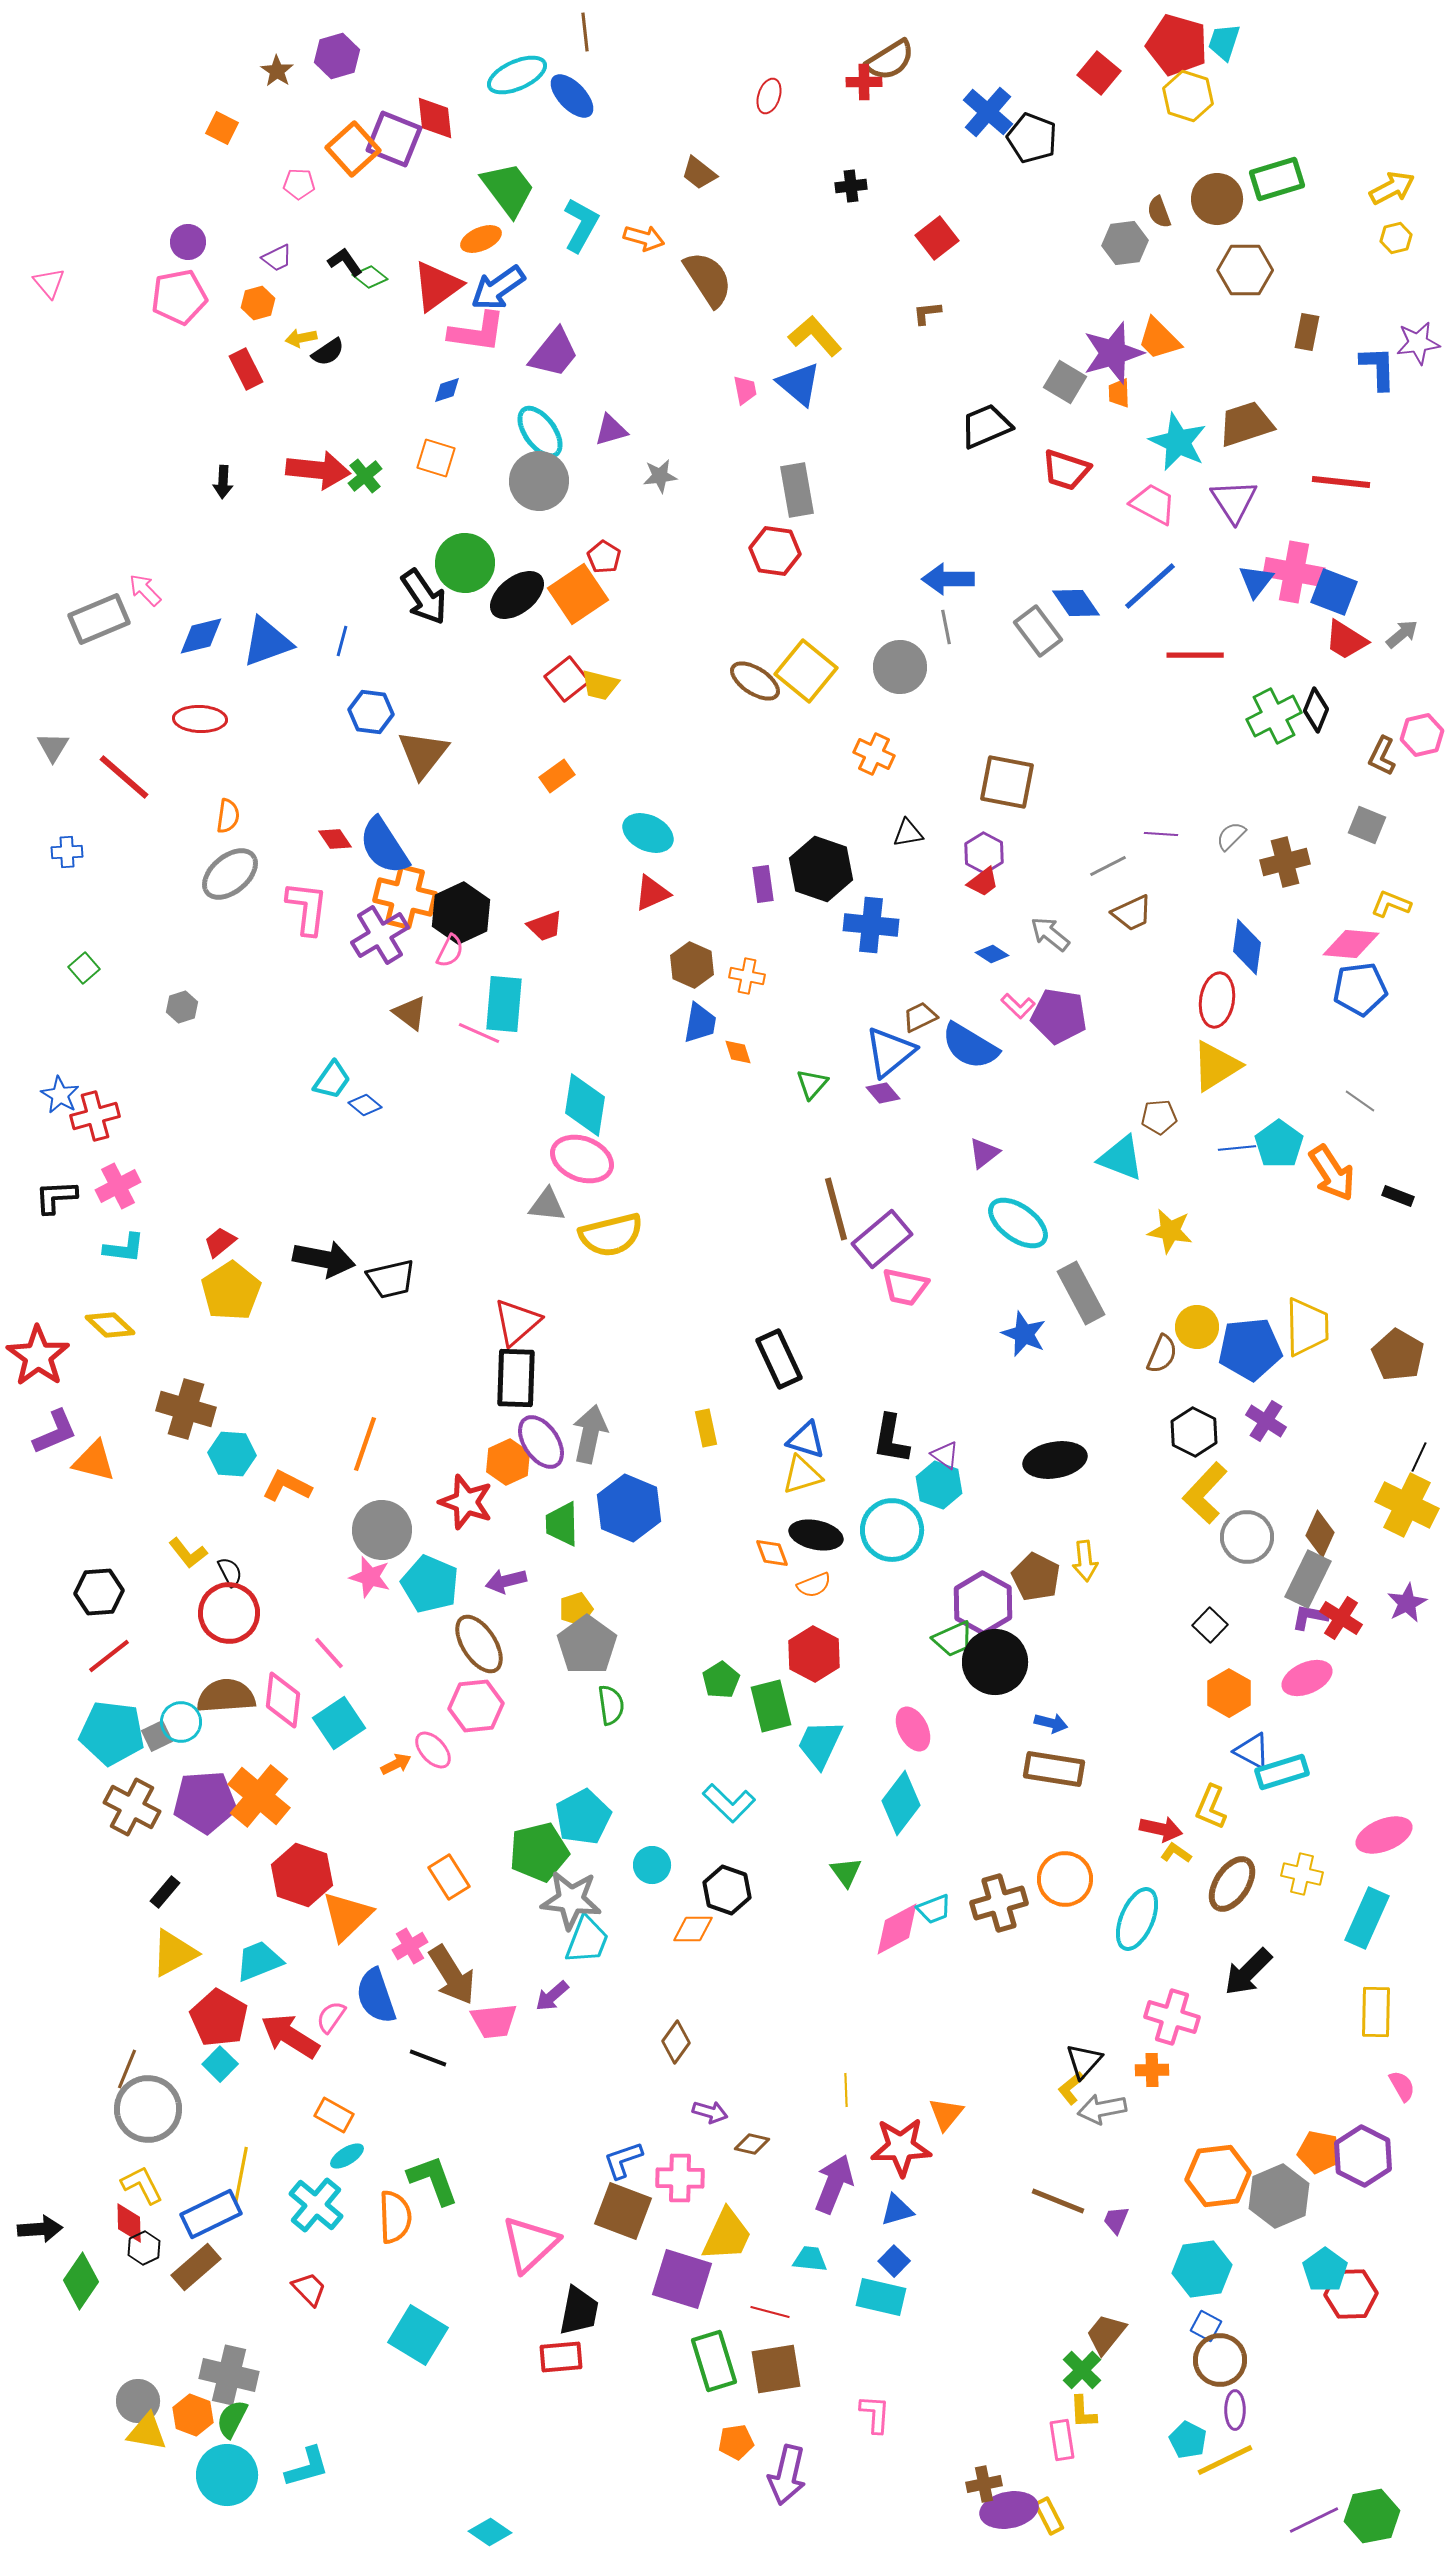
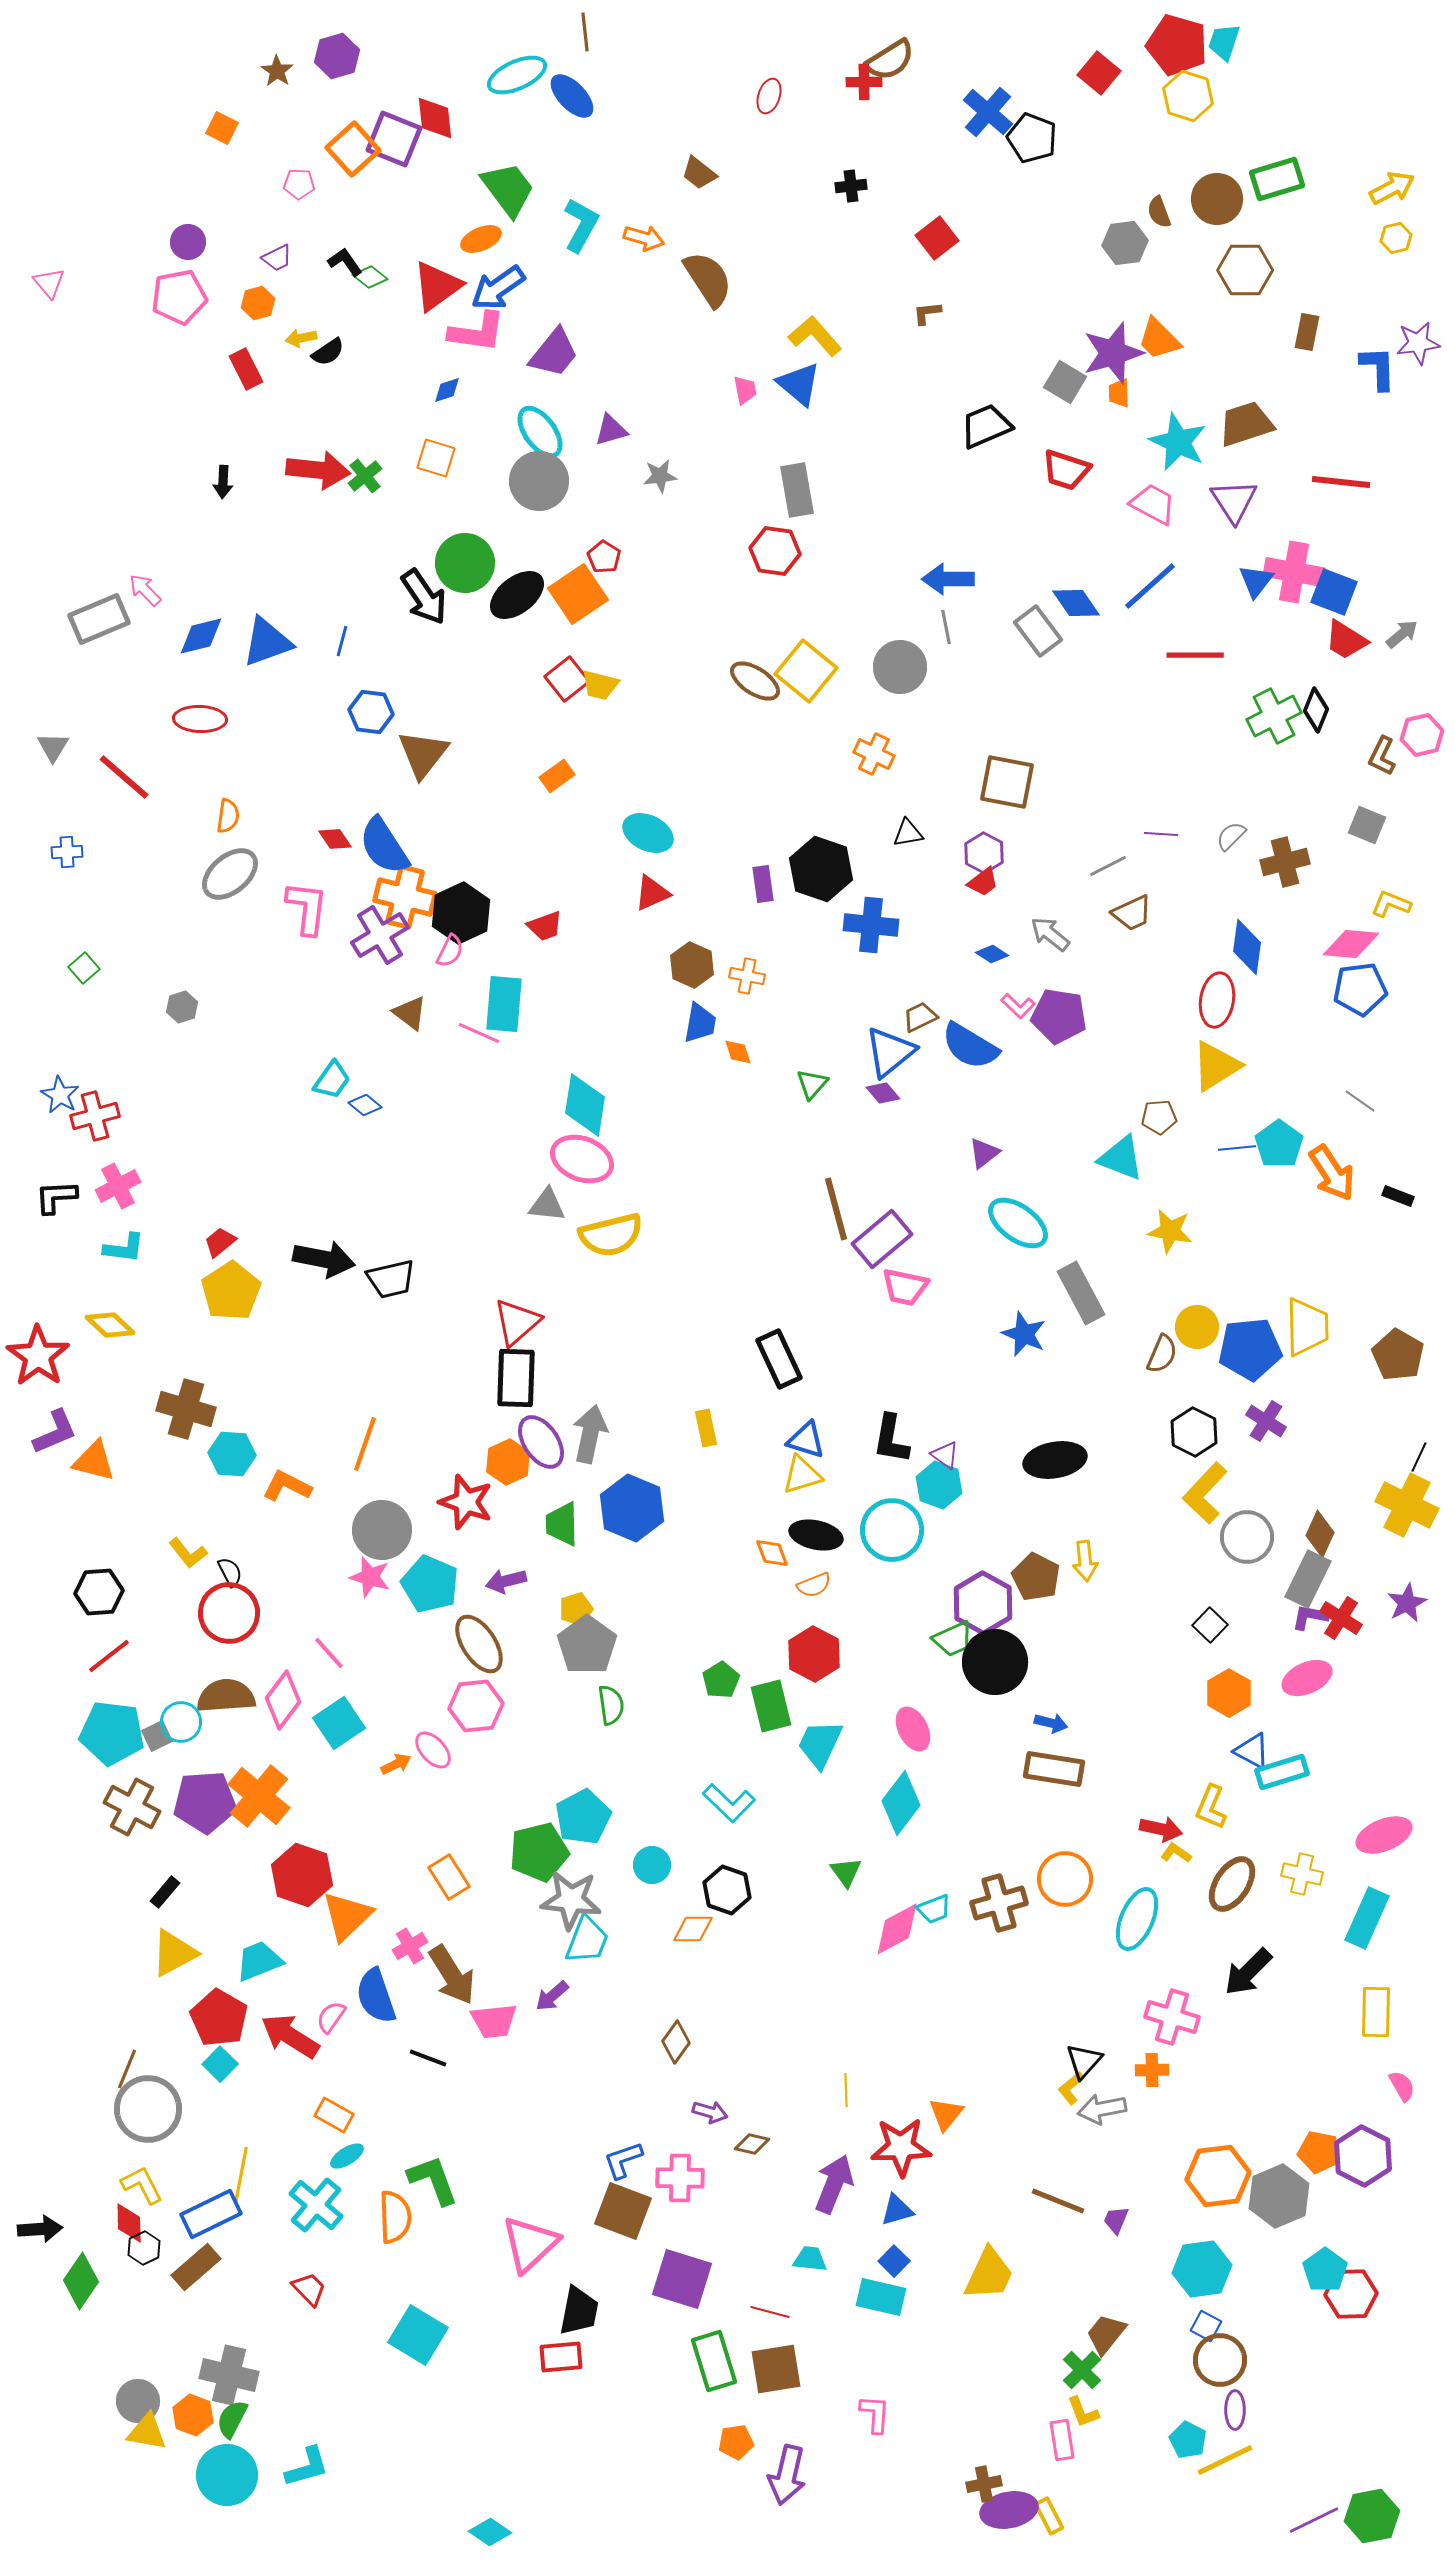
blue hexagon at (629, 1508): moved 3 px right
pink diamond at (283, 1700): rotated 30 degrees clockwise
yellow trapezoid at (727, 2235): moved 262 px right, 39 px down
yellow L-shape at (1083, 2412): rotated 18 degrees counterclockwise
